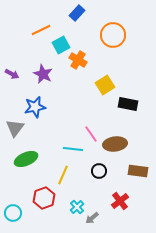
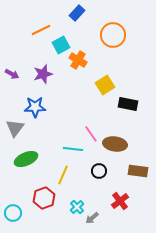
purple star: rotated 30 degrees clockwise
blue star: rotated 10 degrees clockwise
brown ellipse: rotated 15 degrees clockwise
